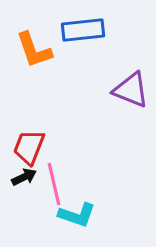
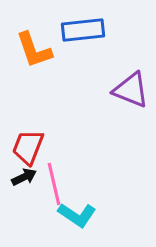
red trapezoid: moved 1 px left
cyan L-shape: rotated 15 degrees clockwise
